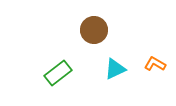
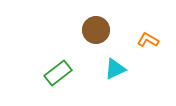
brown circle: moved 2 px right
orange L-shape: moved 7 px left, 24 px up
